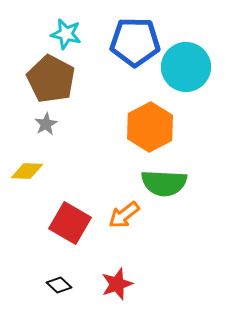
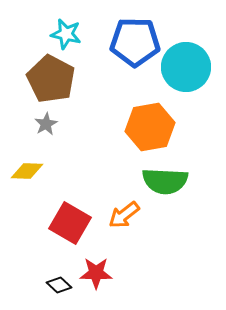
orange hexagon: rotated 18 degrees clockwise
green semicircle: moved 1 px right, 2 px up
red star: moved 21 px left, 11 px up; rotated 20 degrees clockwise
